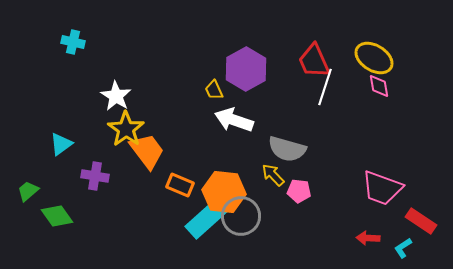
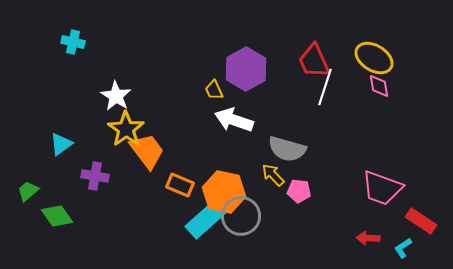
orange hexagon: rotated 6 degrees clockwise
